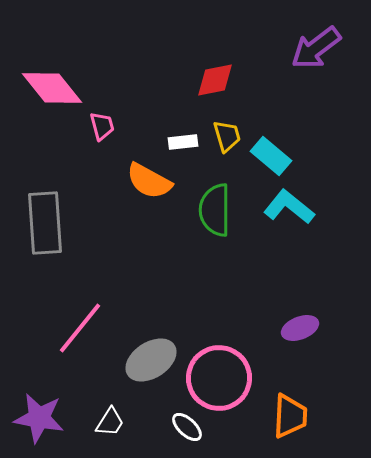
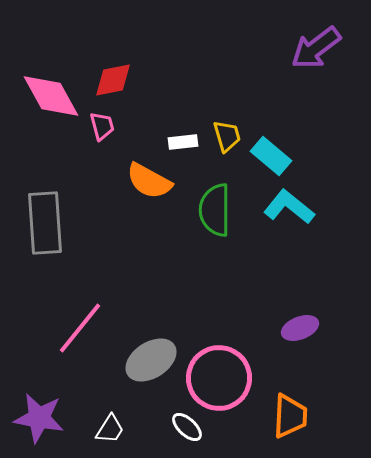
red diamond: moved 102 px left
pink diamond: moved 1 px left, 8 px down; rotated 10 degrees clockwise
white trapezoid: moved 7 px down
